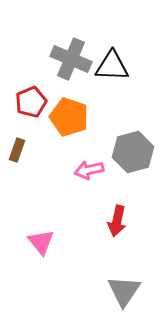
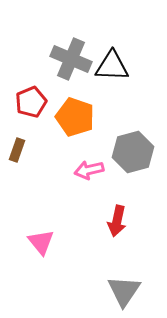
orange pentagon: moved 6 px right
